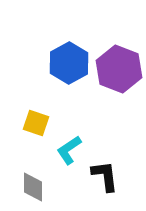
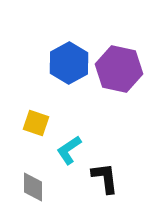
purple hexagon: rotated 9 degrees counterclockwise
black L-shape: moved 2 px down
